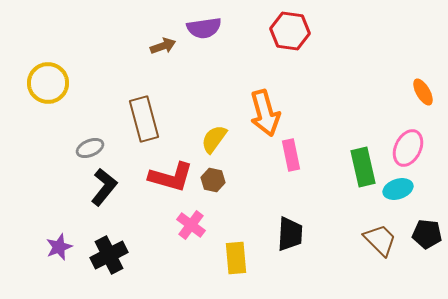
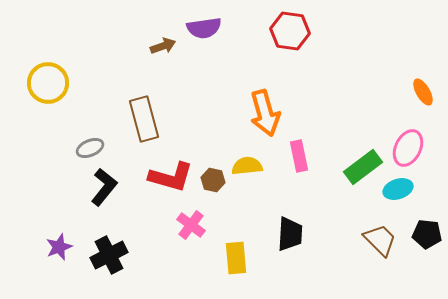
yellow semicircle: moved 33 px right, 27 px down; rotated 48 degrees clockwise
pink rectangle: moved 8 px right, 1 px down
green rectangle: rotated 66 degrees clockwise
